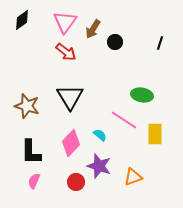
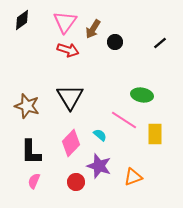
black line: rotated 32 degrees clockwise
red arrow: moved 2 px right, 2 px up; rotated 20 degrees counterclockwise
